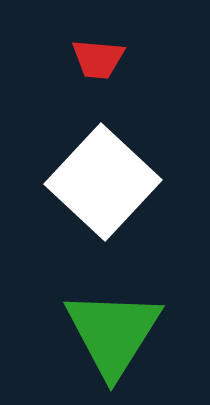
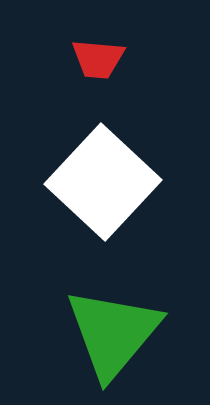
green triangle: rotated 8 degrees clockwise
